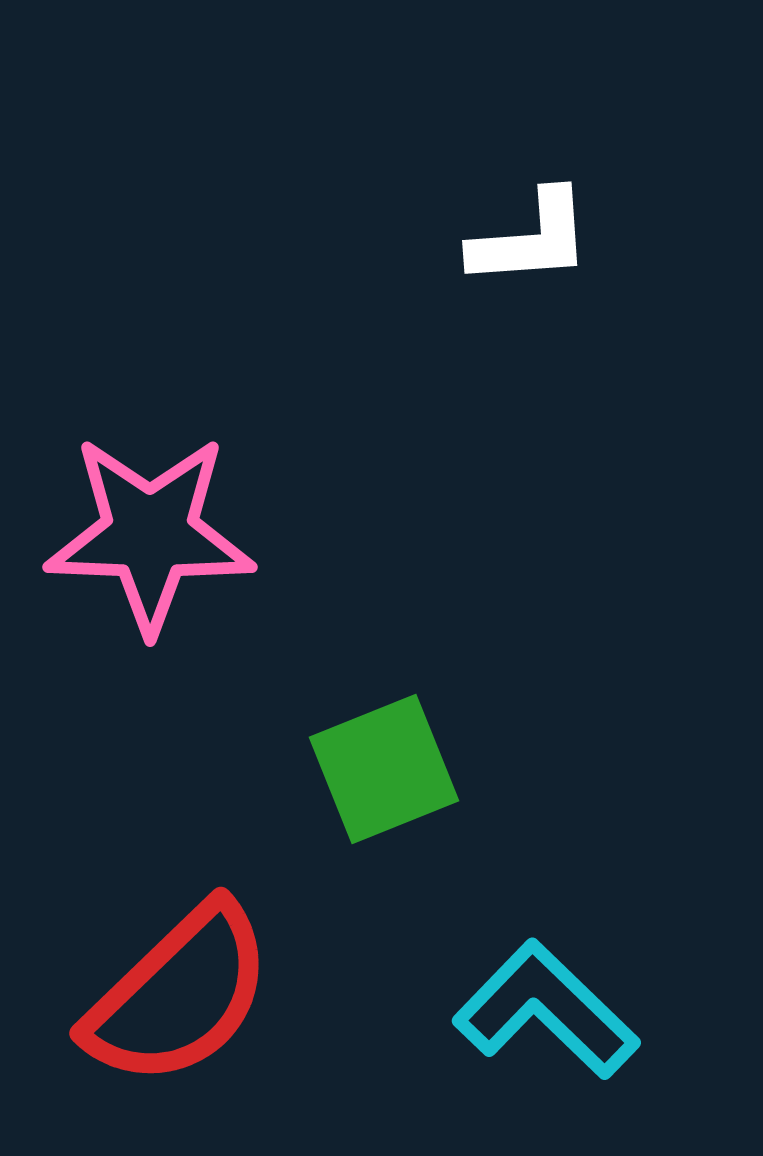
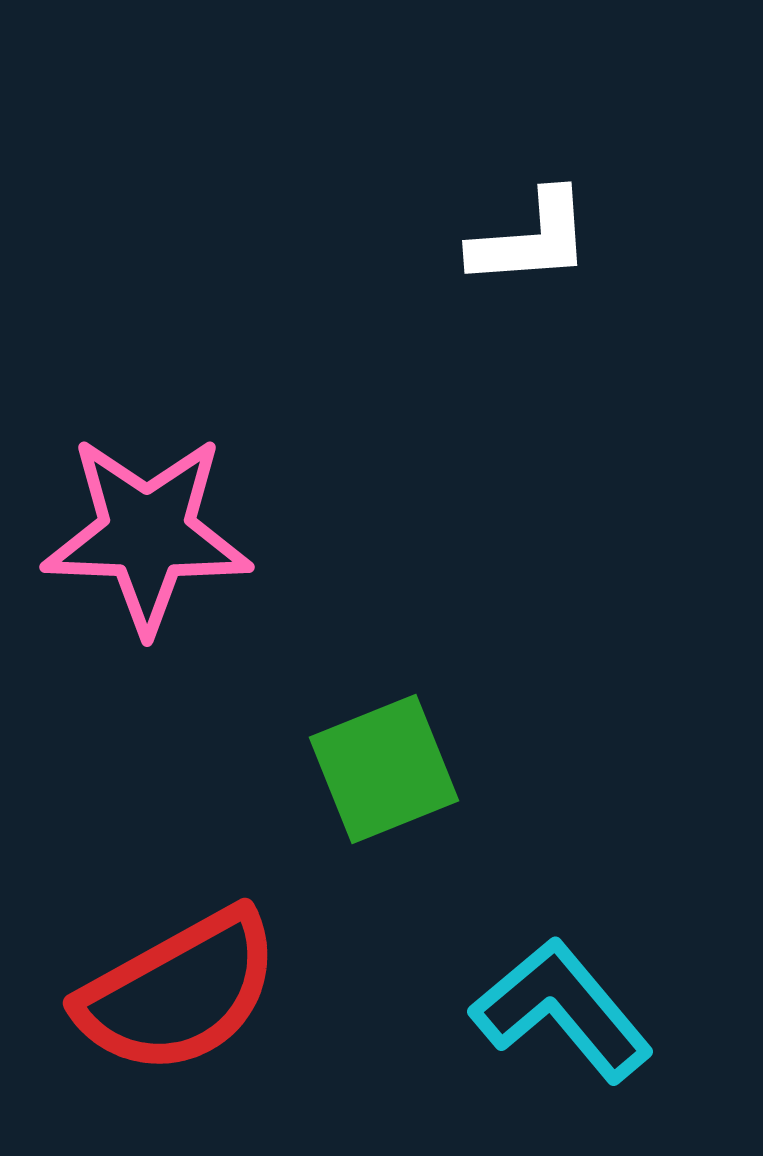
pink star: moved 3 px left
red semicircle: moved 3 px up; rotated 15 degrees clockwise
cyan L-shape: moved 16 px right; rotated 6 degrees clockwise
